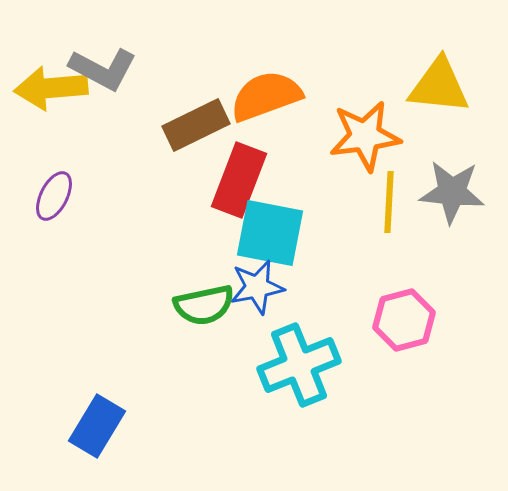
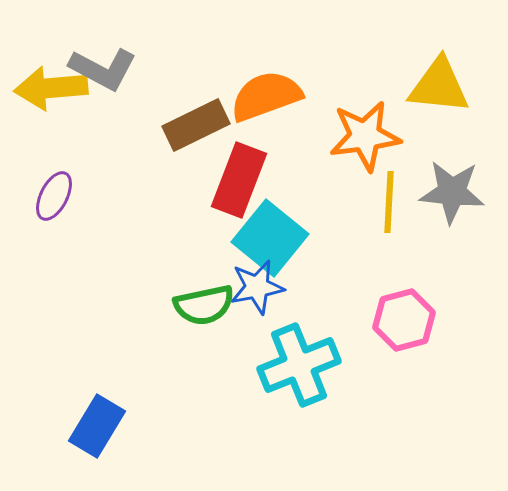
cyan square: moved 5 px down; rotated 28 degrees clockwise
